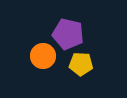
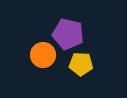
orange circle: moved 1 px up
